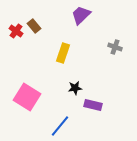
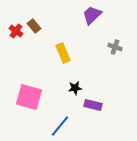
purple trapezoid: moved 11 px right
yellow rectangle: rotated 42 degrees counterclockwise
pink square: moved 2 px right; rotated 16 degrees counterclockwise
